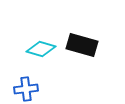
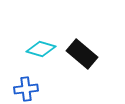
black rectangle: moved 9 px down; rotated 24 degrees clockwise
